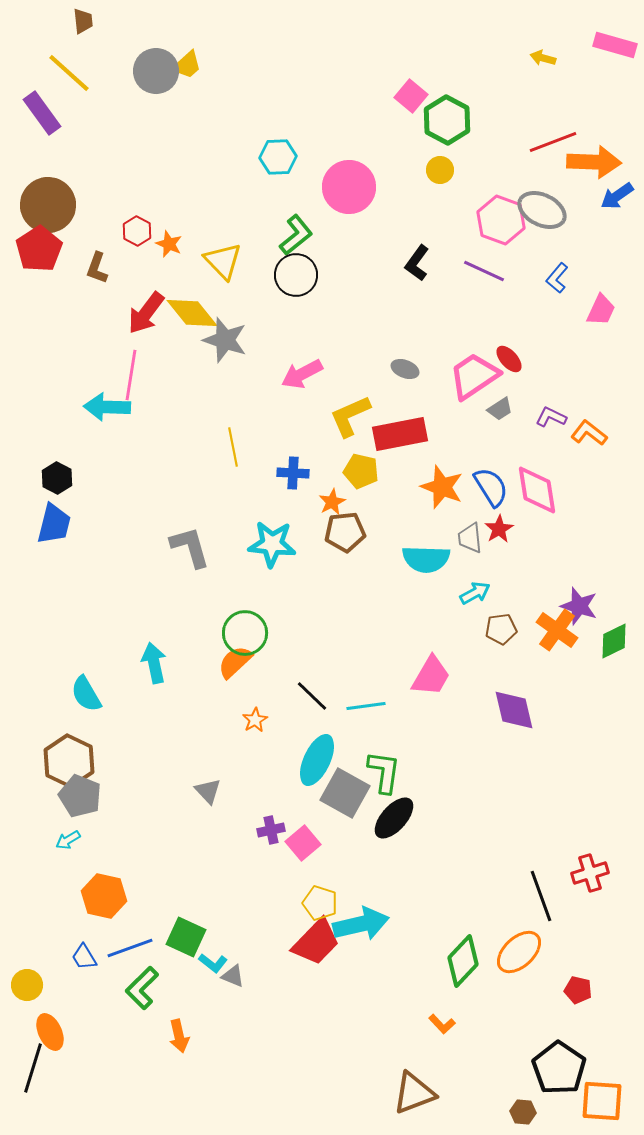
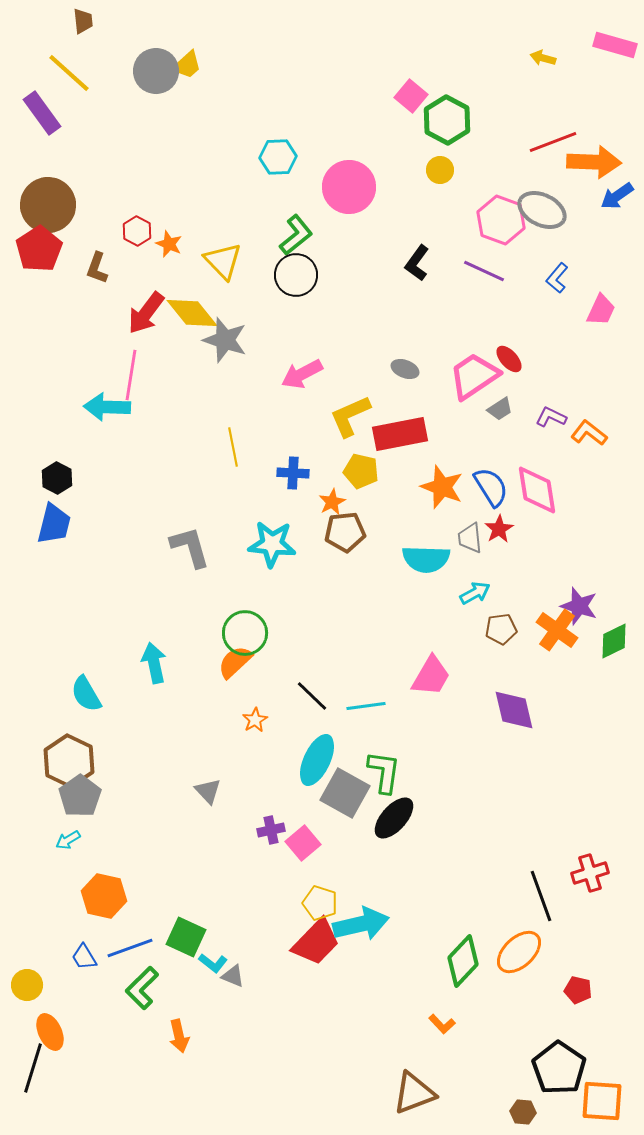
gray pentagon at (80, 796): rotated 15 degrees clockwise
